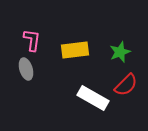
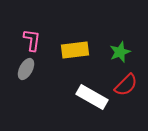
gray ellipse: rotated 45 degrees clockwise
white rectangle: moved 1 px left, 1 px up
